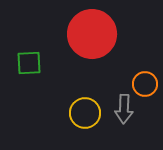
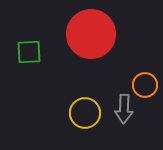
red circle: moved 1 px left
green square: moved 11 px up
orange circle: moved 1 px down
